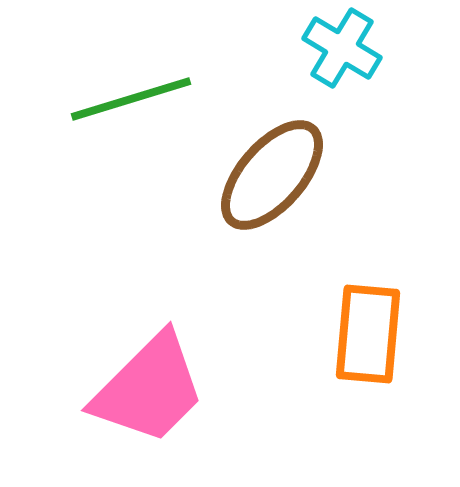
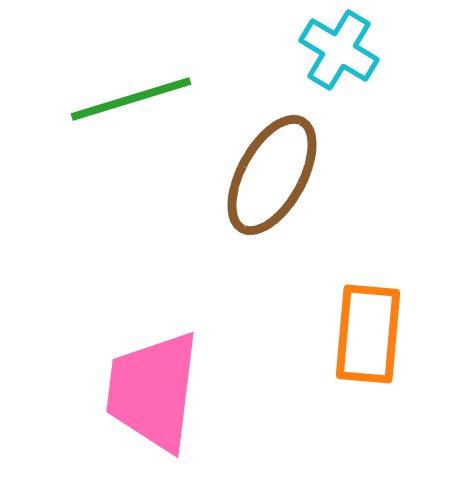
cyan cross: moved 3 px left, 2 px down
brown ellipse: rotated 12 degrees counterclockwise
pink trapezoid: moved 4 px right, 2 px down; rotated 142 degrees clockwise
